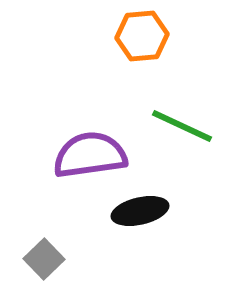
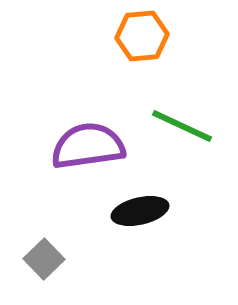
purple semicircle: moved 2 px left, 9 px up
